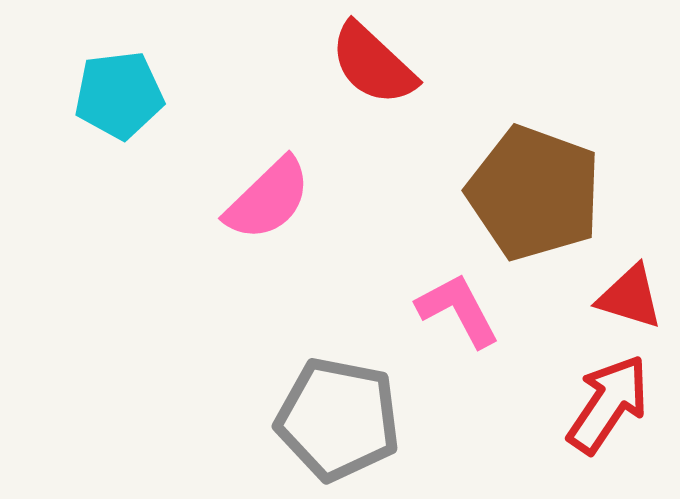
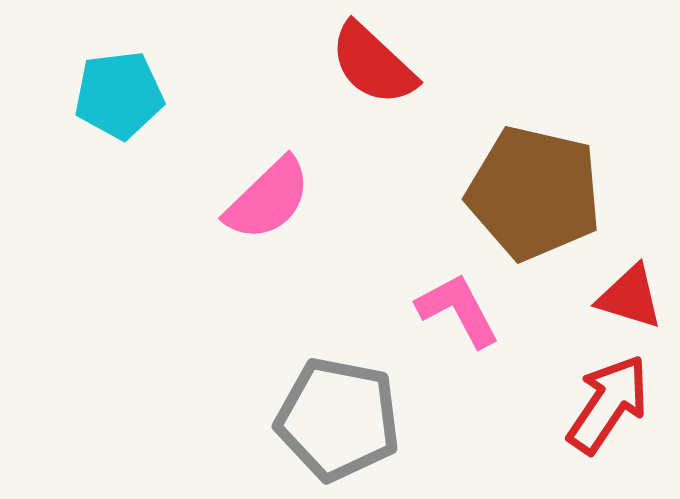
brown pentagon: rotated 7 degrees counterclockwise
